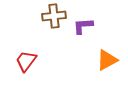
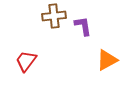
purple L-shape: rotated 85 degrees clockwise
